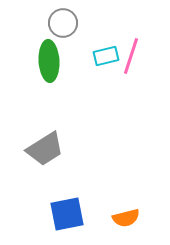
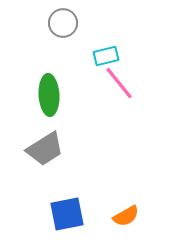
pink line: moved 12 px left, 27 px down; rotated 57 degrees counterclockwise
green ellipse: moved 34 px down
orange semicircle: moved 2 px up; rotated 16 degrees counterclockwise
